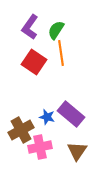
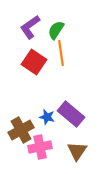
purple L-shape: rotated 20 degrees clockwise
